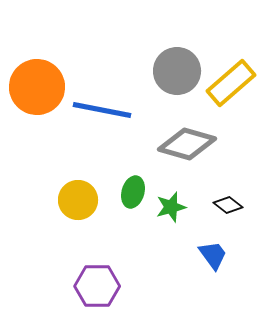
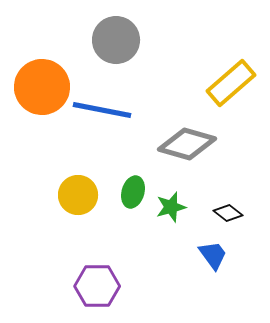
gray circle: moved 61 px left, 31 px up
orange circle: moved 5 px right
yellow circle: moved 5 px up
black diamond: moved 8 px down
